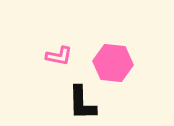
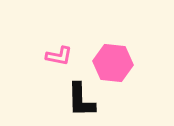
black L-shape: moved 1 px left, 3 px up
